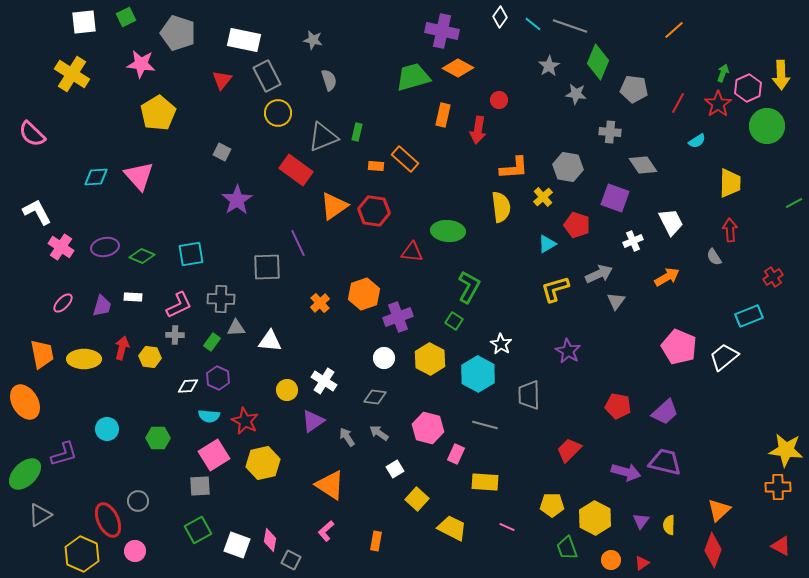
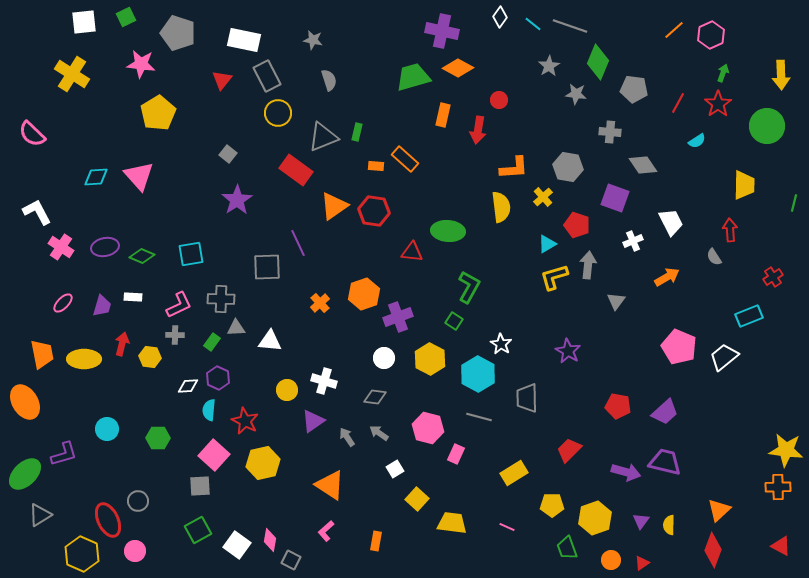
pink hexagon at (748, 88): moved 37 px left, 53 px up
gray square at (222, 152): moved 6 px right, 2 px down; rotated 12 degrees clockwise
yellow trapezoid at (730, 183): moved 14 px right, 2 px down
green line at (794, 203): rotated 48 degrees counterclockwise
gray arrow at (599, 274): moved 11 px left, 9 px up; rotated 60 degrees counterclockwise
yellow L-shape at (555, 289): moved 1 px left, 12 px up
red arrow at (122, 348): moved 4 px up
white cross at (324, 381): rotated 15 degrees counterclockwise
gray trapezoid at (529, 395): moved 2 px left, 3 px down
cyan semicircle at (209, 416): moved 6 px up; rotated 90 degrees clockwise
gray line at (485, 425): moved 6 px left, 8 px up
pink square at (214, 455): rotated 16 degrees counterclockwise
yellow rectangle at (485, 482): moved 29 px right, 9 px up; rotated 36 degrees counterclockwise
yellow hexagon at (595, 518): rotated 12 degrees clockwise
yellow trapezoid at (452, 528): moved 5 px up; rotated 20 degrees counterclockwise
white square at (237, 545): rotated 16 degrees clockwise
